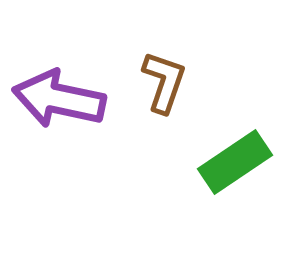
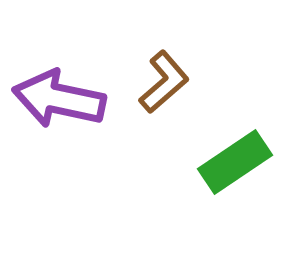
brown L-shape: rotated 30 degrees clockwise
